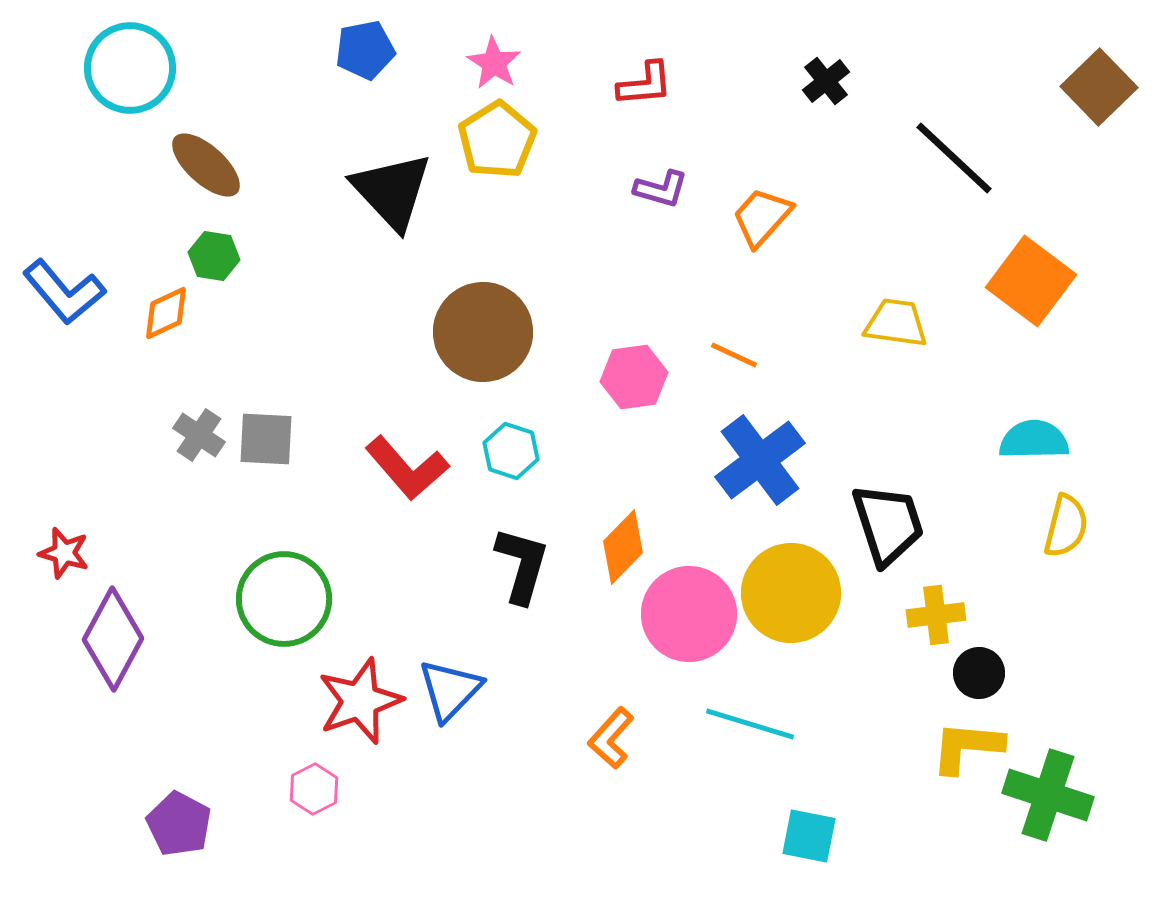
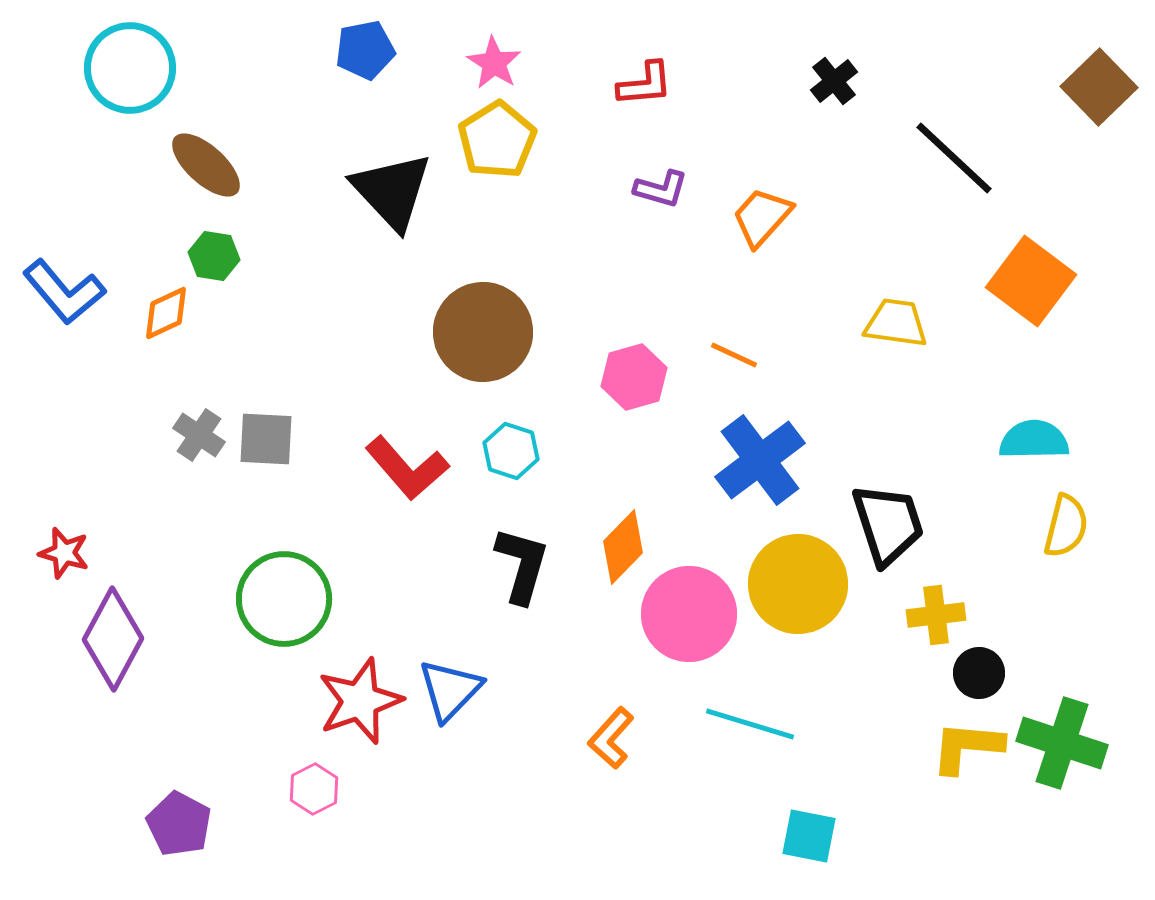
black cross at (826, 81): moved 8 px right
pink hexagon at (634, 377): rotated 8 degrees counterclockwise
yellow circle at (791, 593): moved 7 px right, 9 px up
green cross at (1048, 795): moved 14 px right, 52 px up
